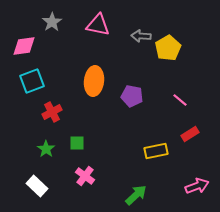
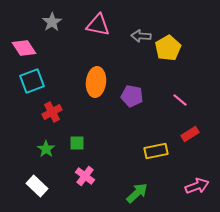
pink diamond: moved 2 px down; rotated 65 degrees clockwise
orange ellipse: moved 2 px right, 1 px down
green arrow: moved 1 px right, 2 px up
